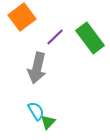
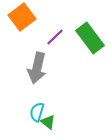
cyan semicircle: moved 1 px right, 1 px down; rotated 132 degrees counterclockwise
green triangle: rotated 35 degrees counterclockwise
